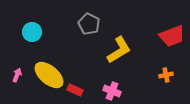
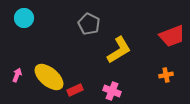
cyan circle: moved 8 px left, 14 px up
yellow ellipse: moved 2 px down
red rectangle: rotated 49 degrees counterclockwise
